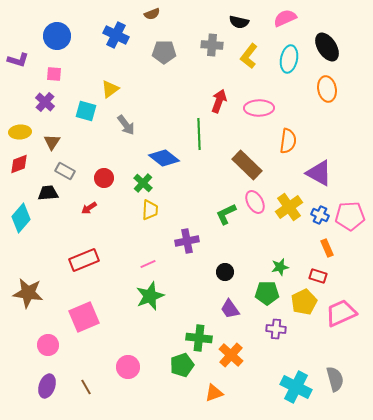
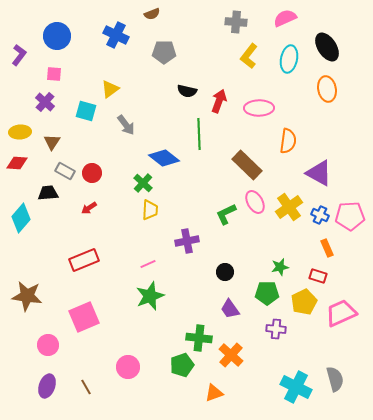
black semicircle at (239, 22): moved 52 px left, 69 px down
gray cross at (212, 45): moved 24 px right, 23 px up
purple L-shape at (18, 60): moved 1 px right, 5 px up; rotated 70 degrees counterclockwise
red diamond at (19, 164): moved 2 px left, 1 px up; rotated 25 degrees clockwise
red circle at (104, 178): moved 12 px left, 5 px up
brown star at (28, 293): moved 1 px left, 3 px down
